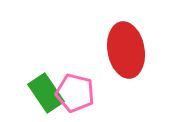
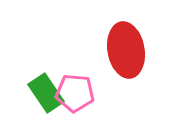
pink pentagon: rotated 9 degrees counterclockwise
